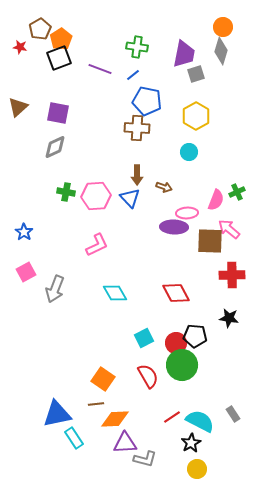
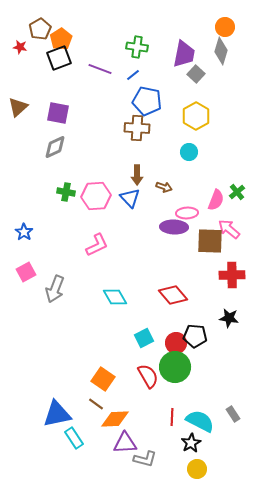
orange circle at (223, 27): moved 2 px right
gray square at (196, 74): rotated 30 degrees counterclockwise
green cross at (237, 192): rotated 14 degrees counterclockwise
cyan diamond at (115, 293): moved 4 px down
red diamond at (176, 293): moved 3 px left, 2 px down; rotated 12 degrees counterclockwise
green circle at (182, 365): moved 7 px left, 2 px down
brown line at (96, 404): rotated 42 degrees clockwise
red line at (172, 417): rotated 54 degrees counterclockwise
